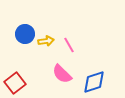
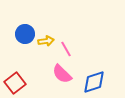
pink line: moved 3 px left, 4 px down
